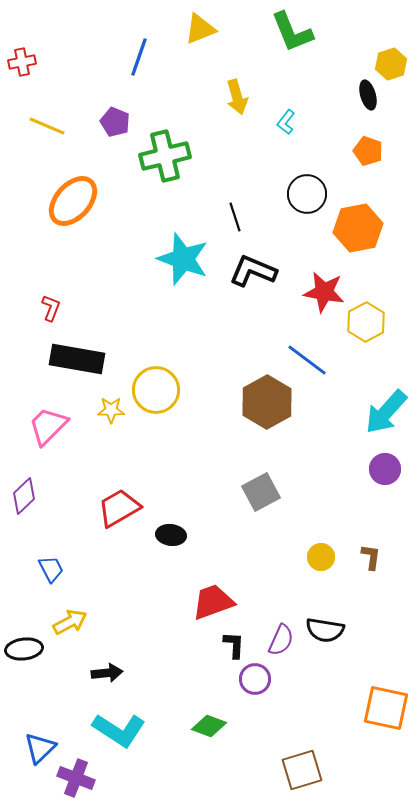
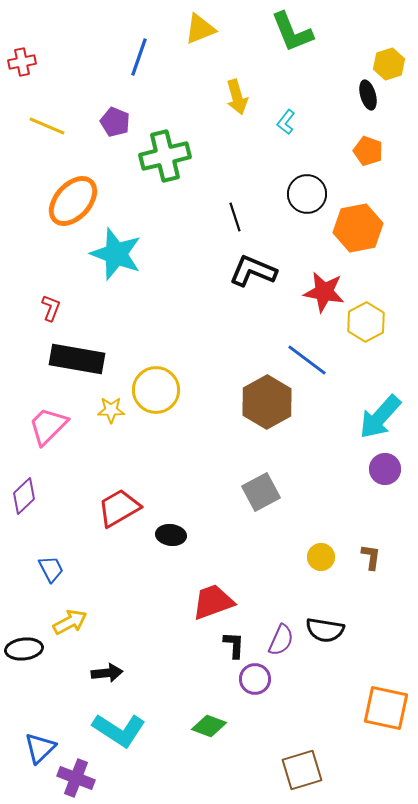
yellow hexagon at (391, 64): moved 2 px left
cyan star at (183, 259): moved 67 px left, 5 px up
cyan arrow at (386, 412): moved 6 px left, 5 px down
